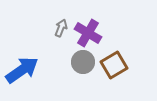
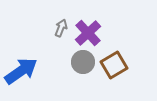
purple cross: rotated 16 degrees clockwise
blue arrow: moved 1 px left, 1 px down
